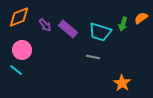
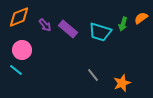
gray line: moved 18 px down; rotated 40 degrees clockwise
orange star: rotated 18 degrees clockwise
